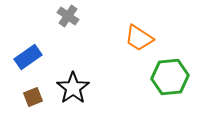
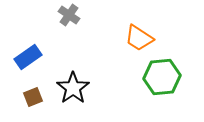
gray cross: moved 1 px right, 1 px up
green hexagon: moved 8 px left
